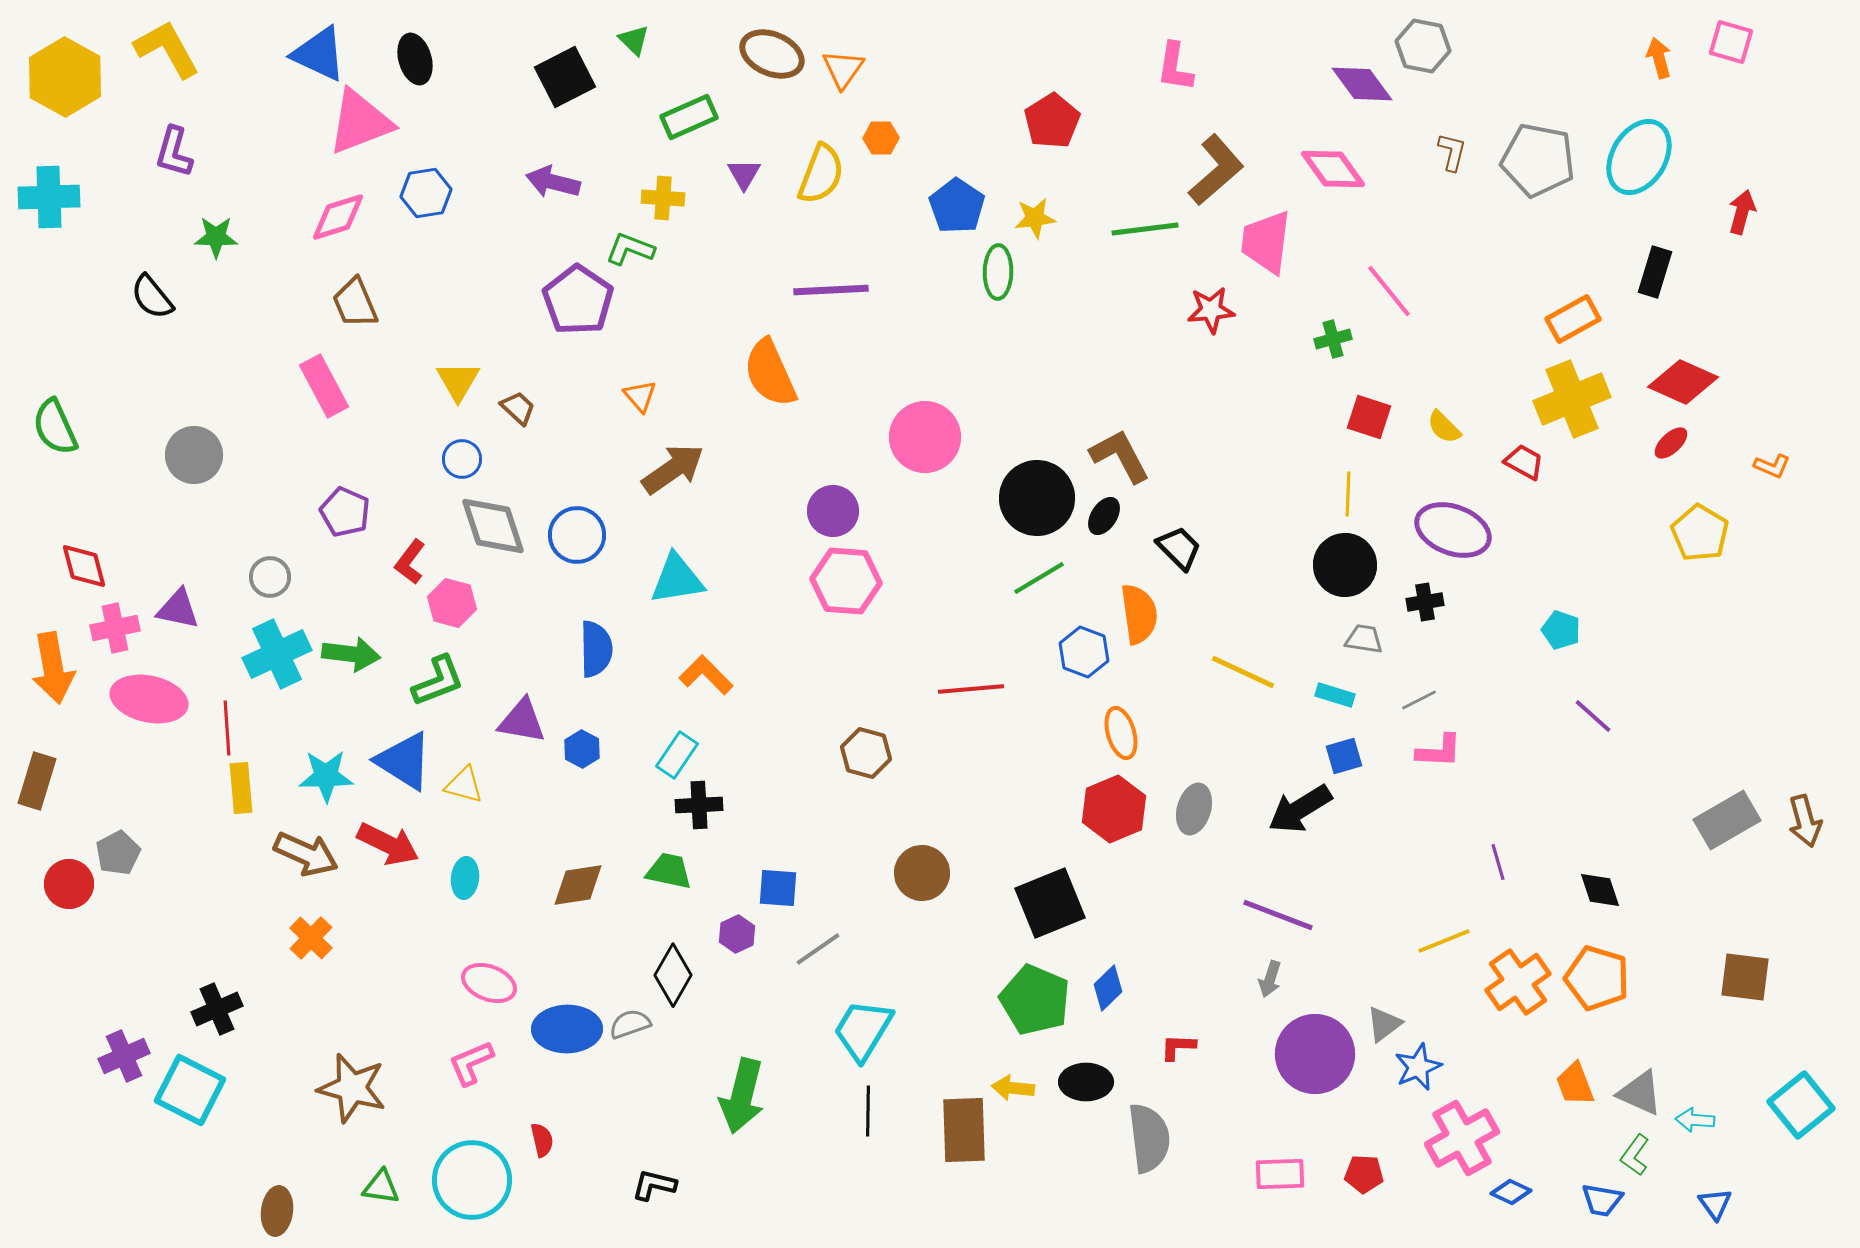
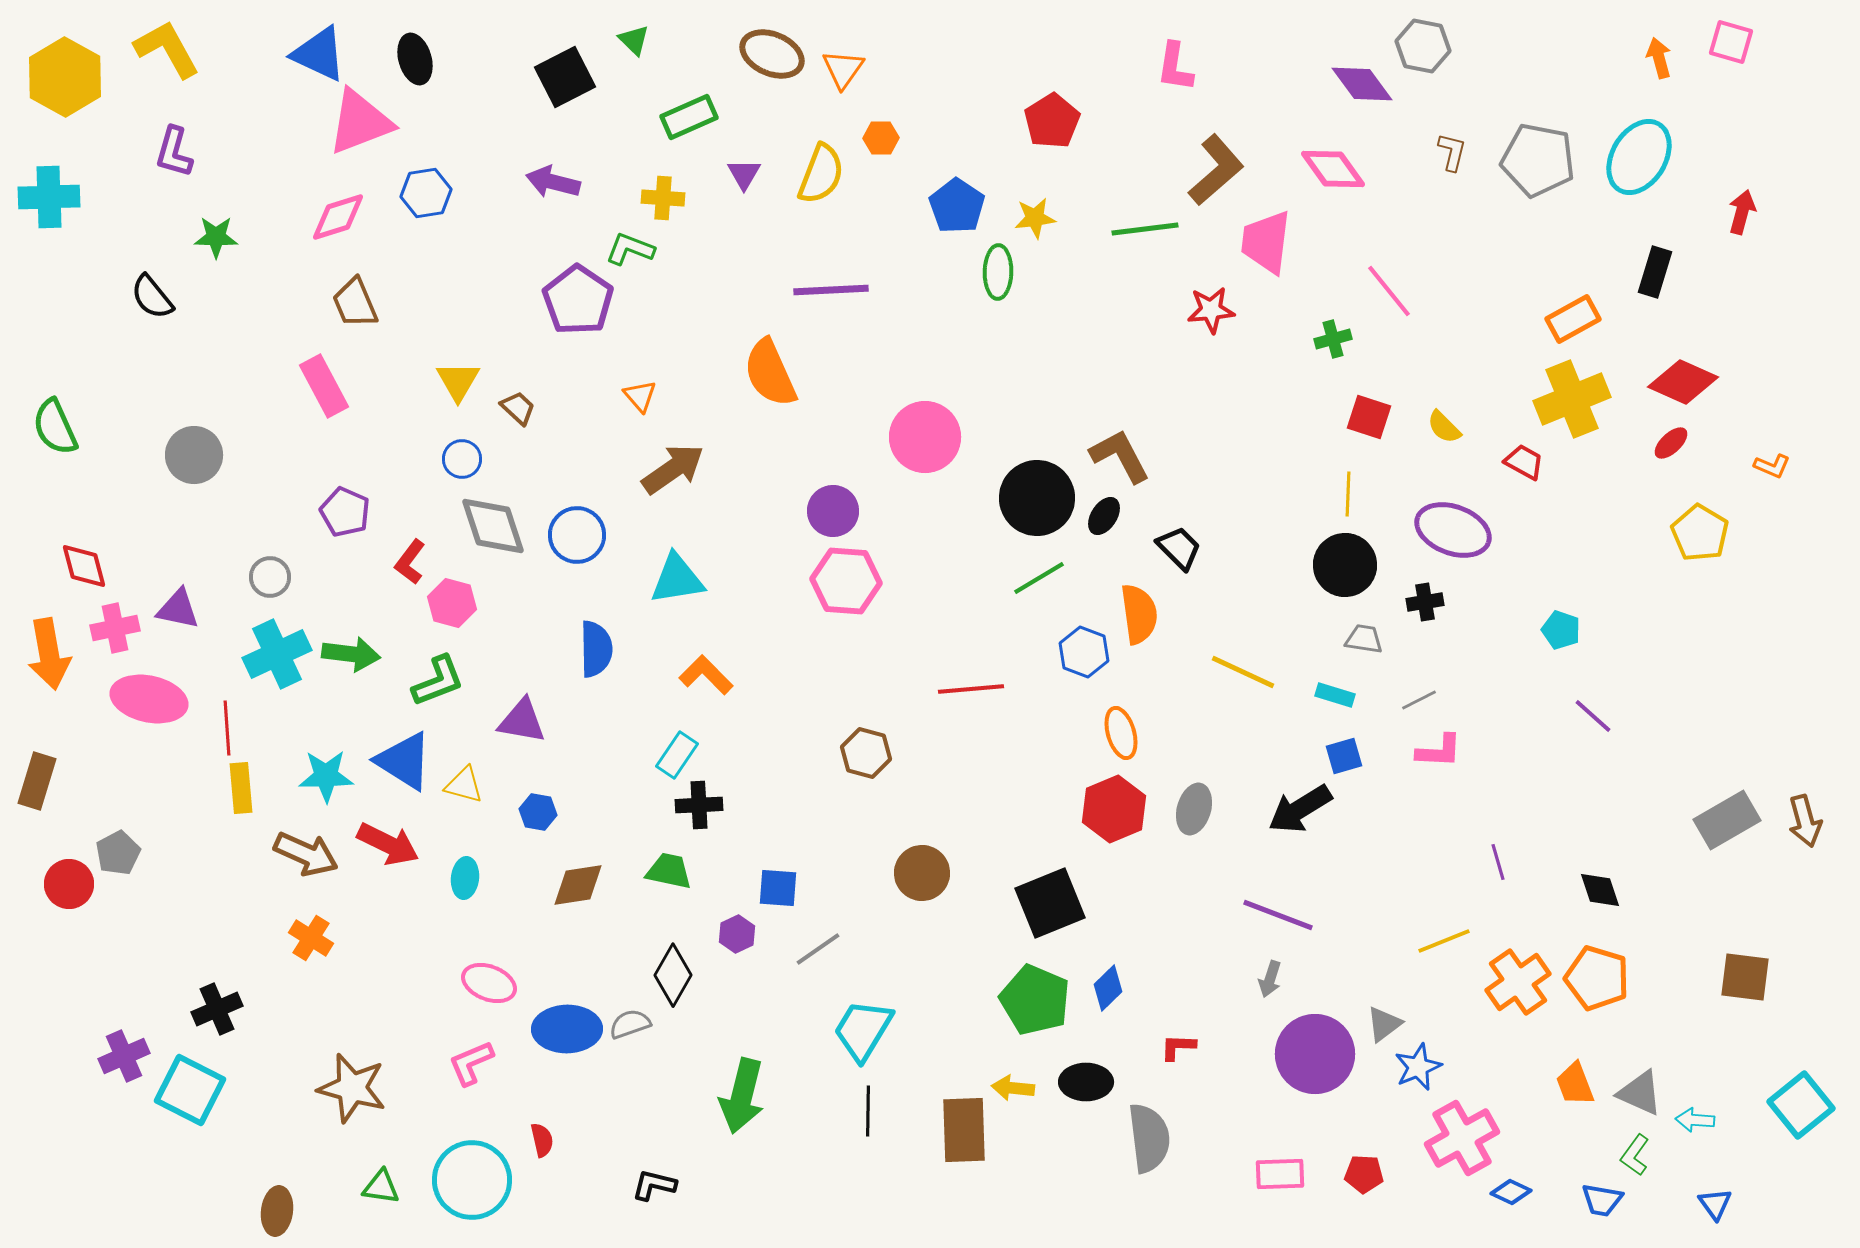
orange arrow at (53, 668): moved 4 px left, 14 px up
blue hexagon at (582, 749): moved 44 px left, 63 px down; rotated 18 degrees counterclockwise
orange cross at (311, 938): rotated 12 degrees counterclockwise
